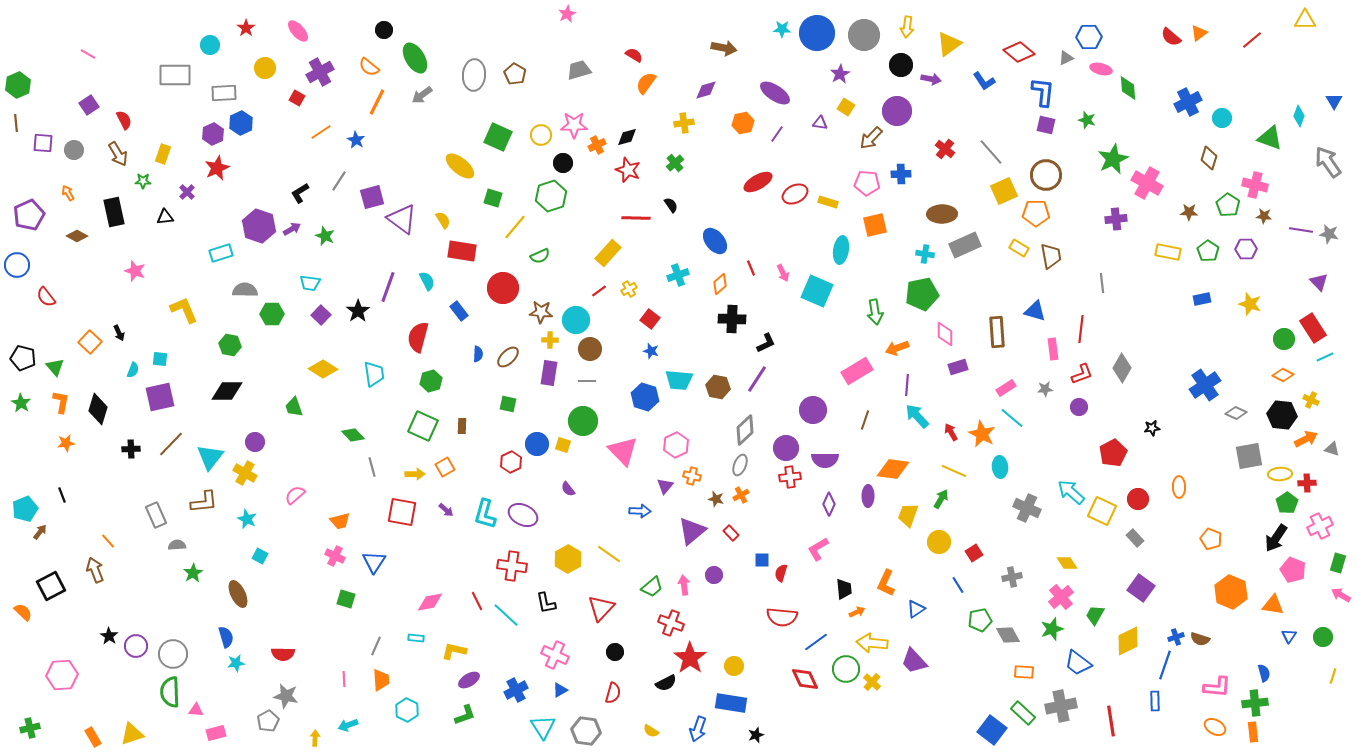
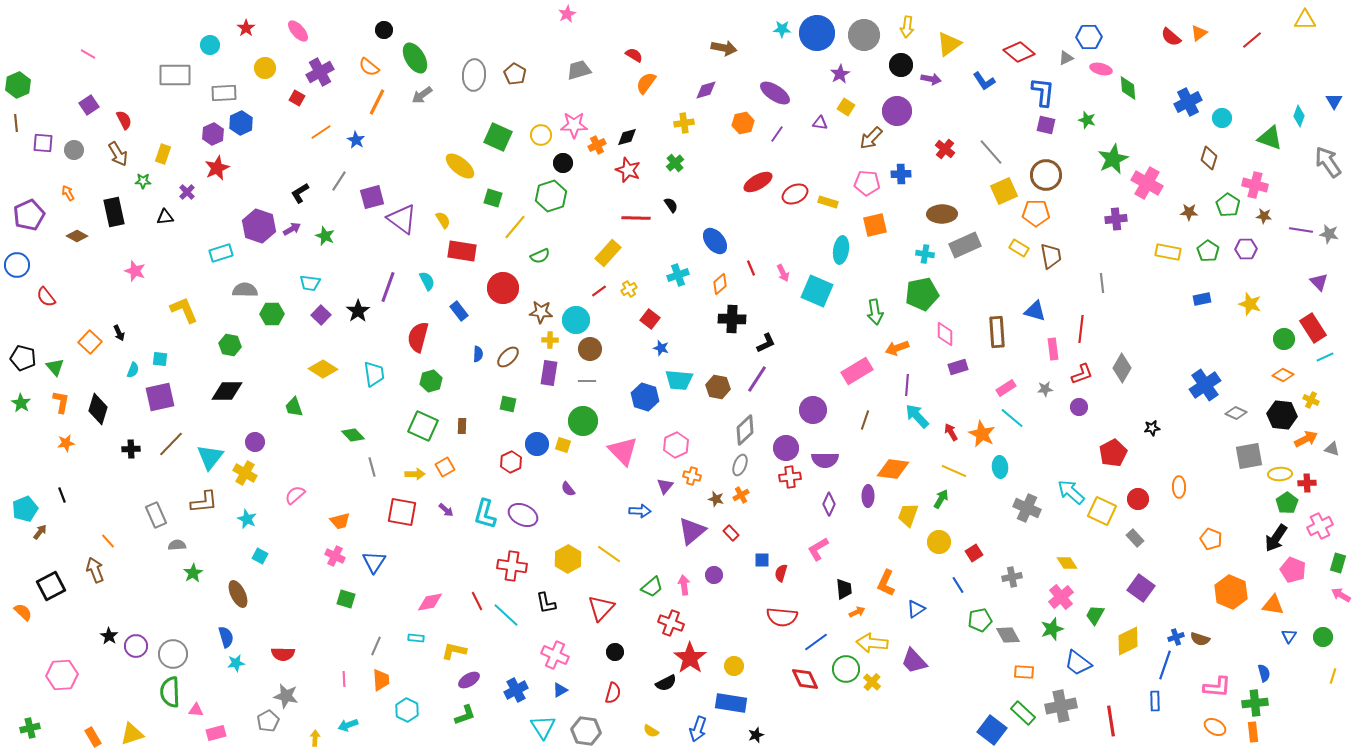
blue star at (651, 351): moved 10 px right, 3 px up
